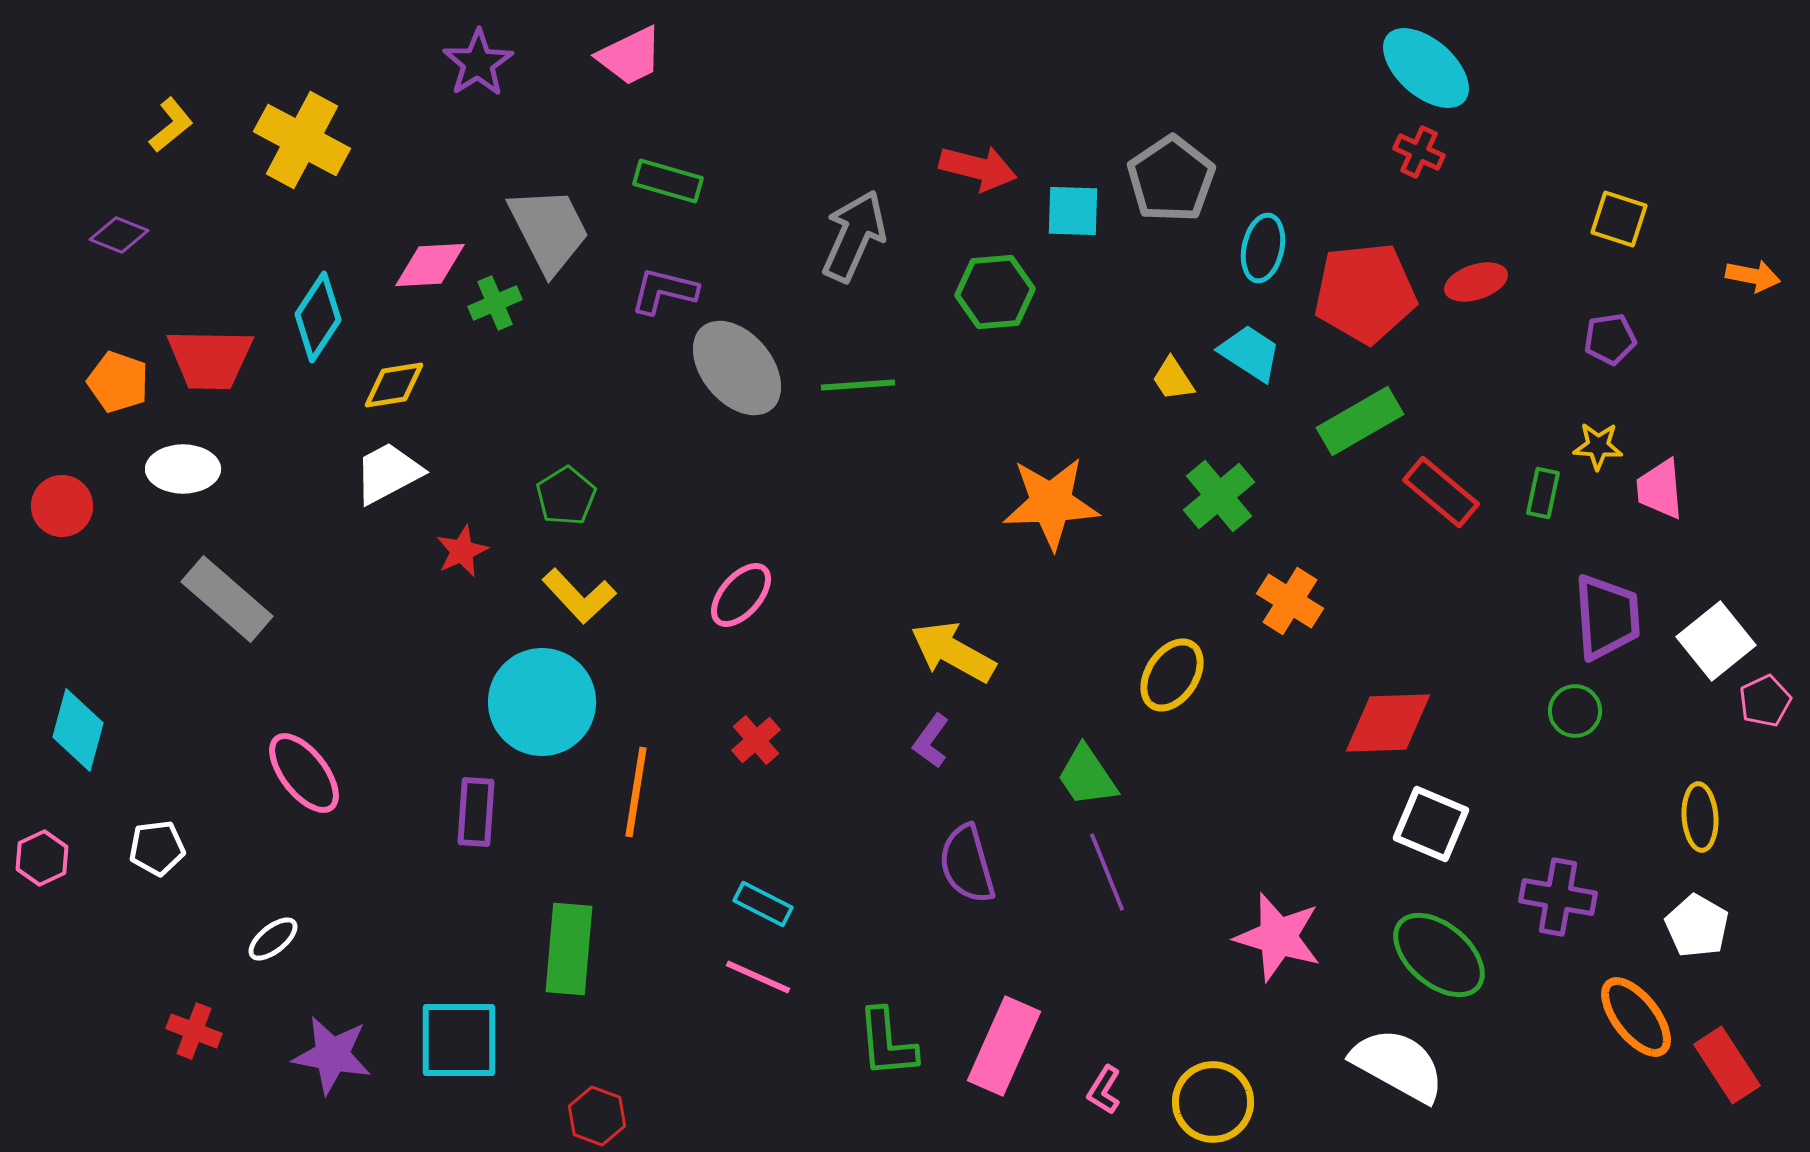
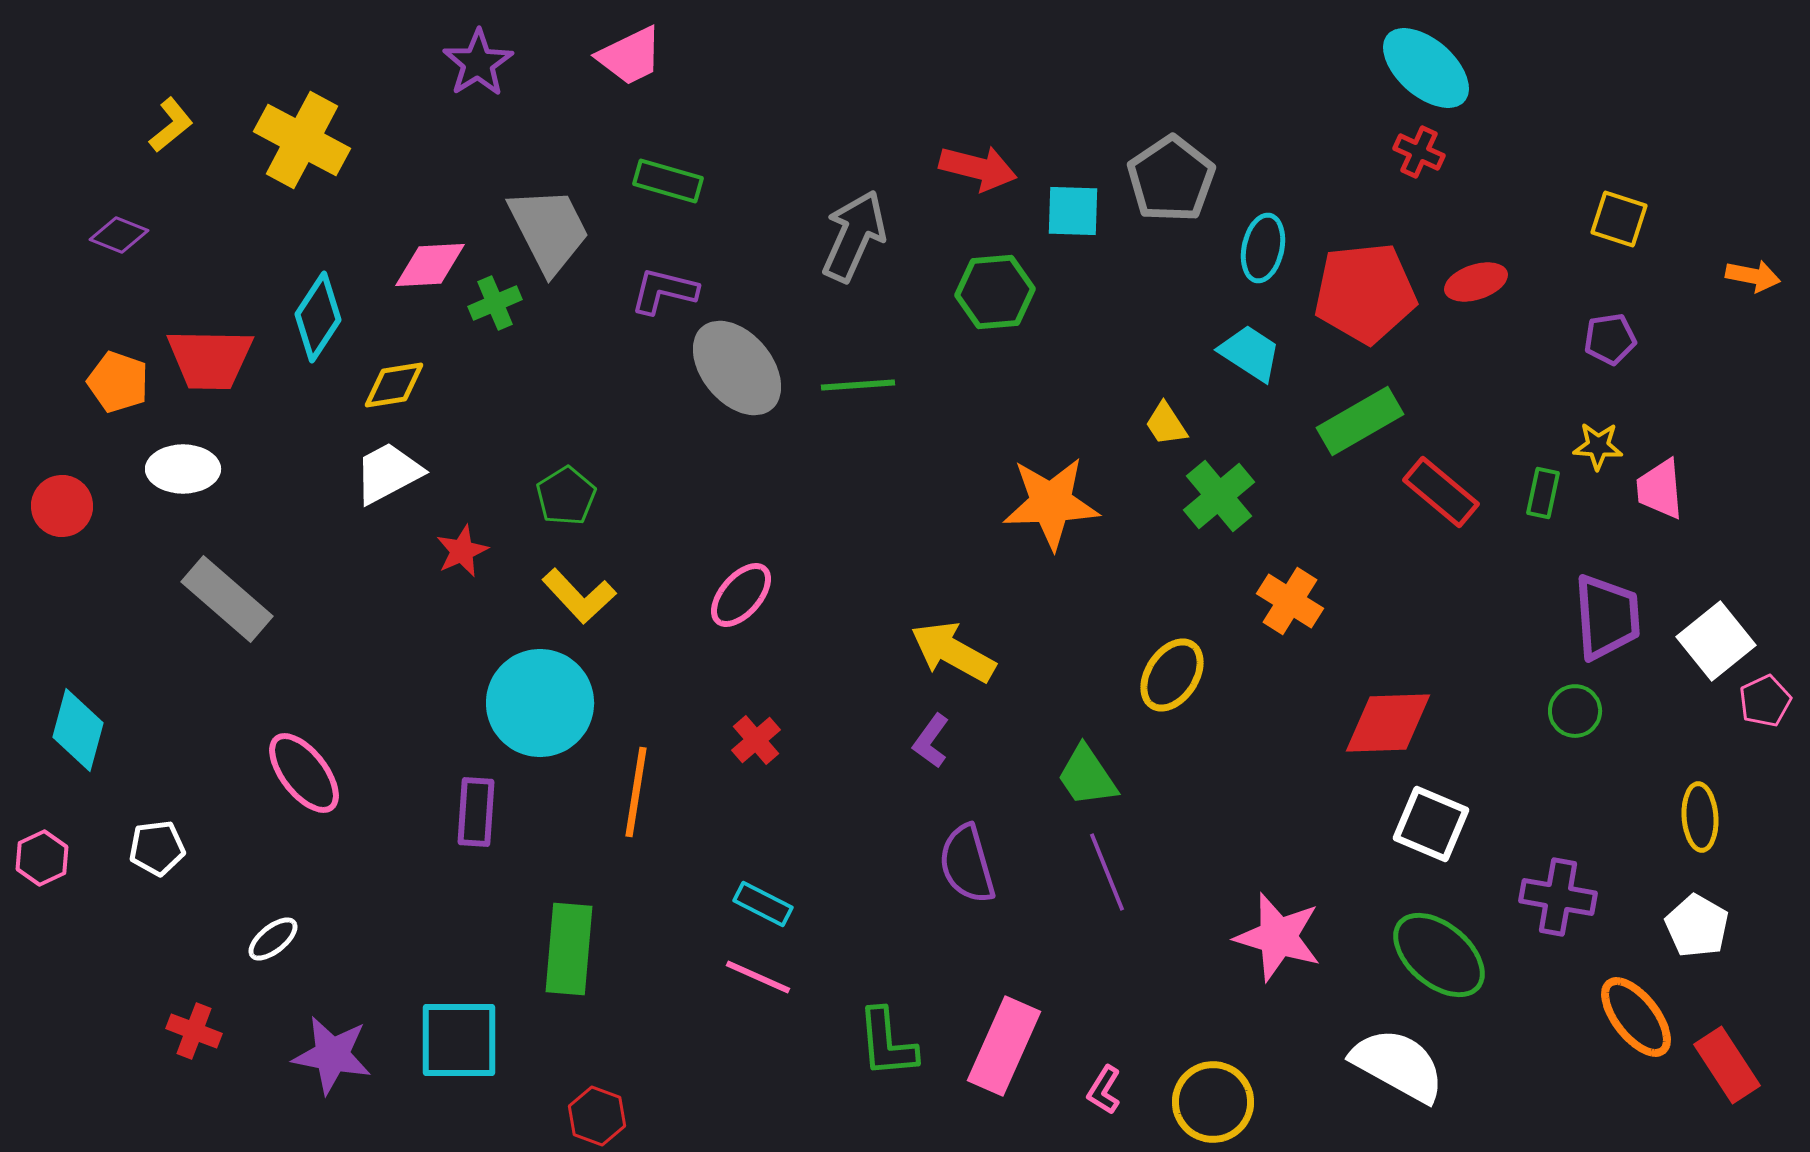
yellow trapezoid at (1173, 379): moved 7 px left, 45 px down
cyan circle at (542, 702): moved 2 px left, 1 px down
